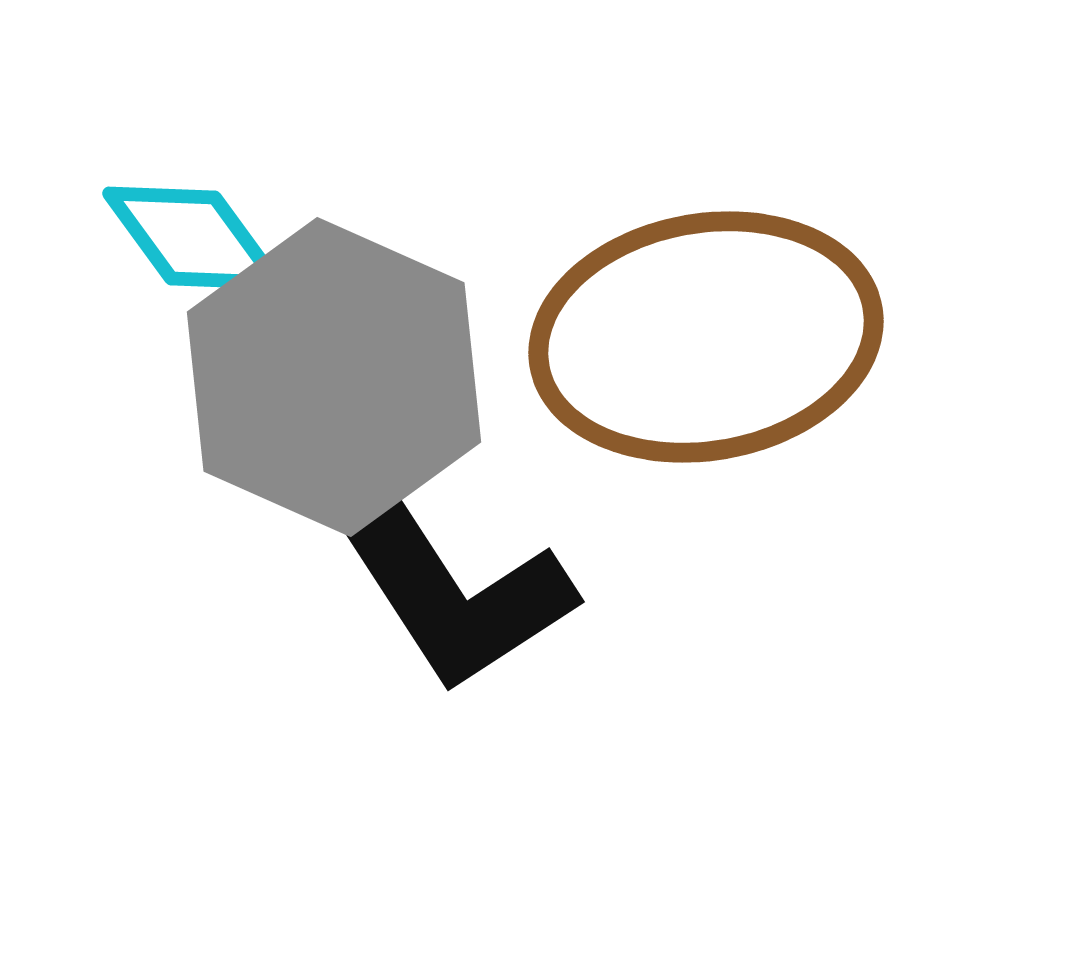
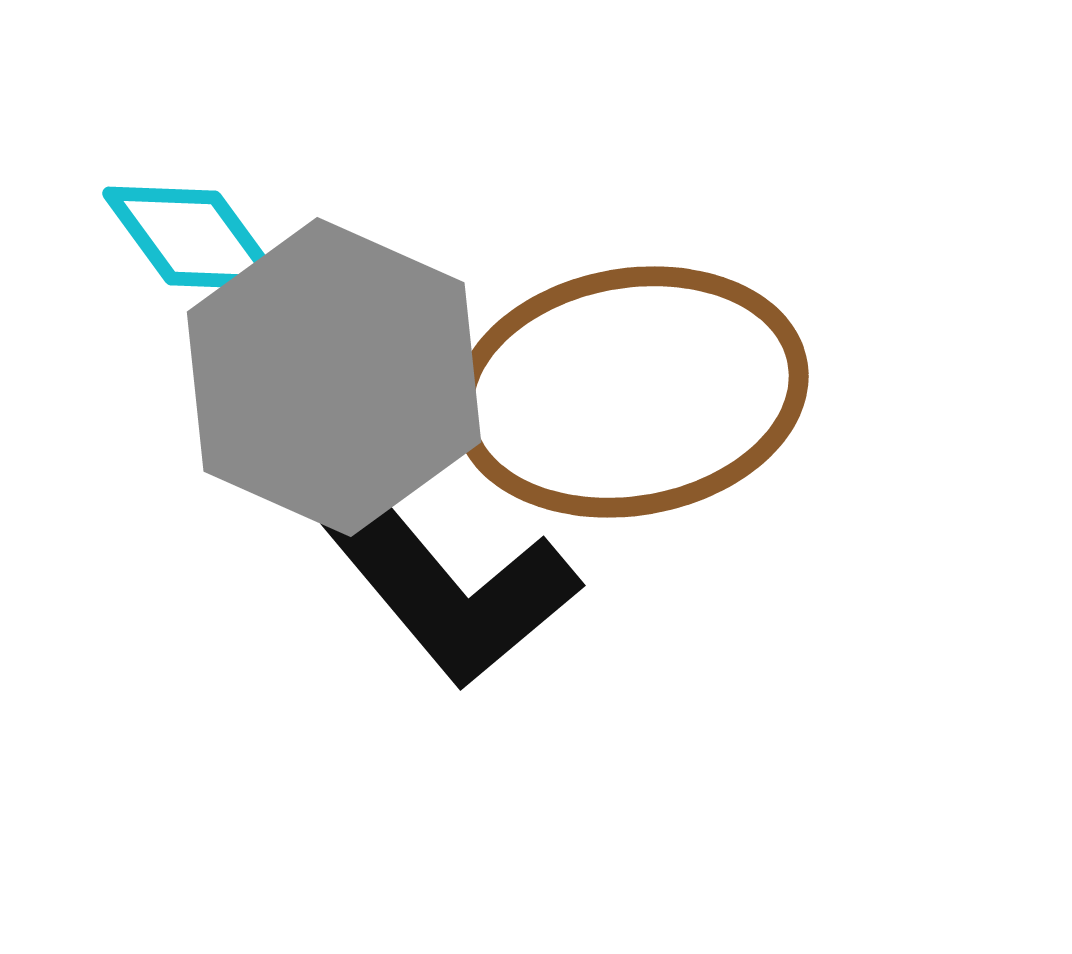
brown ellipse: moved 75 px left, 55 px down
black L-shape: rotated 7 degrees counterclockwise
